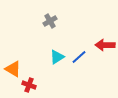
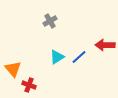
orange triangle: rotated 18 degrees clockwise
